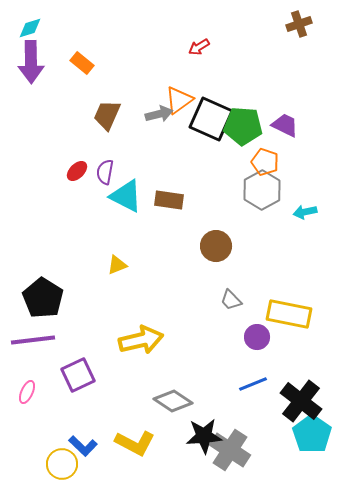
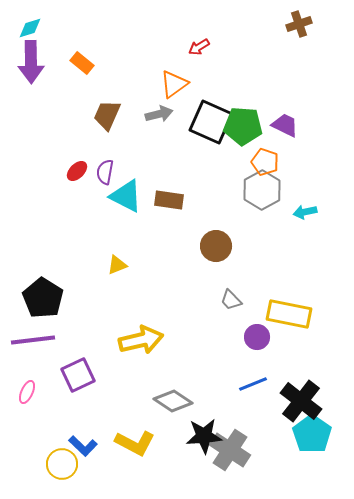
orange triangle: moved 5 px left, 16 px up
black square: moved 3 px down
